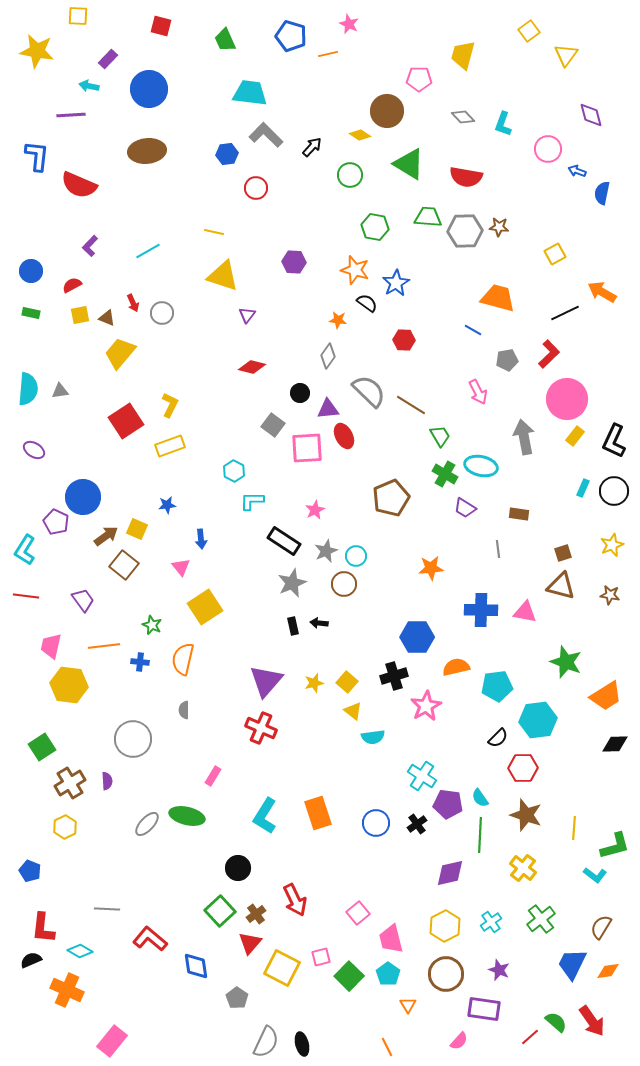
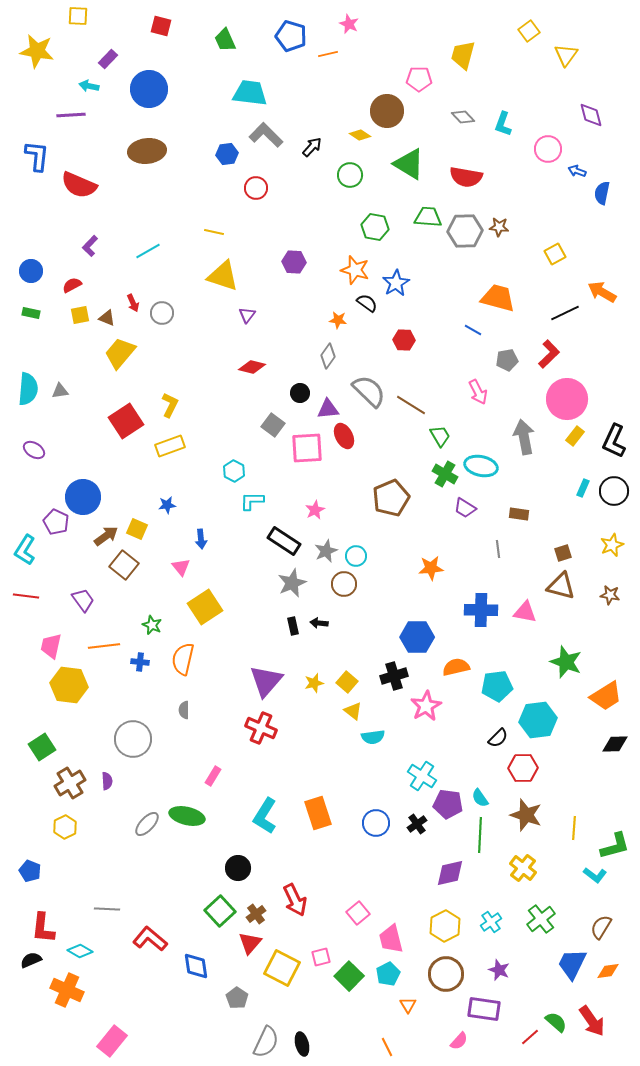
cyan pentagon at (388, 974): rotated 10 degrees clockwise
